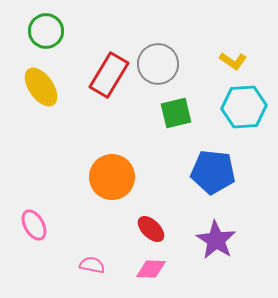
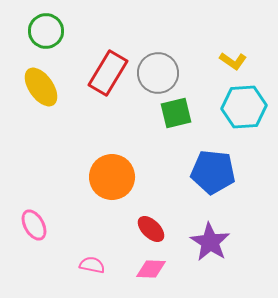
gray circle: moved 9 px down
red rectangle: moved 1 px left, 2 px up
purple star: moved 6 px left, 2 px down
